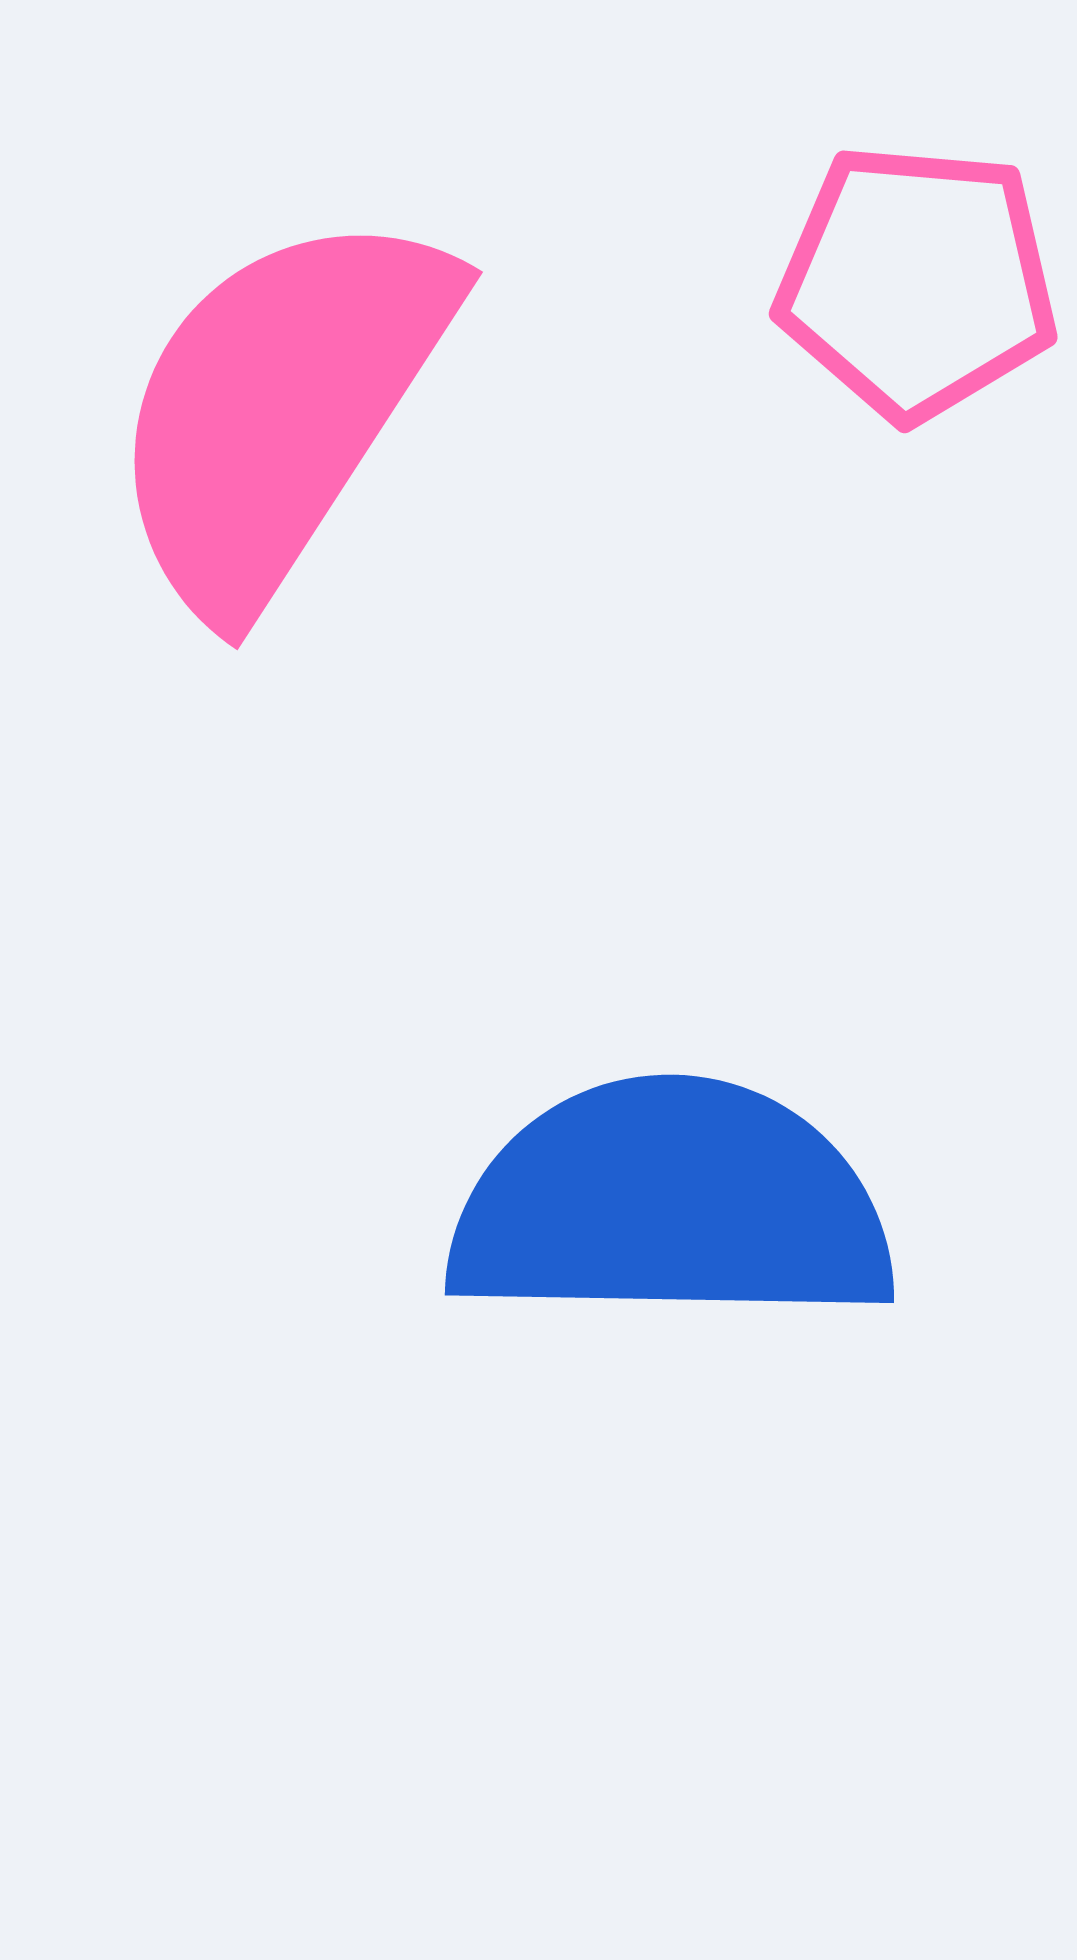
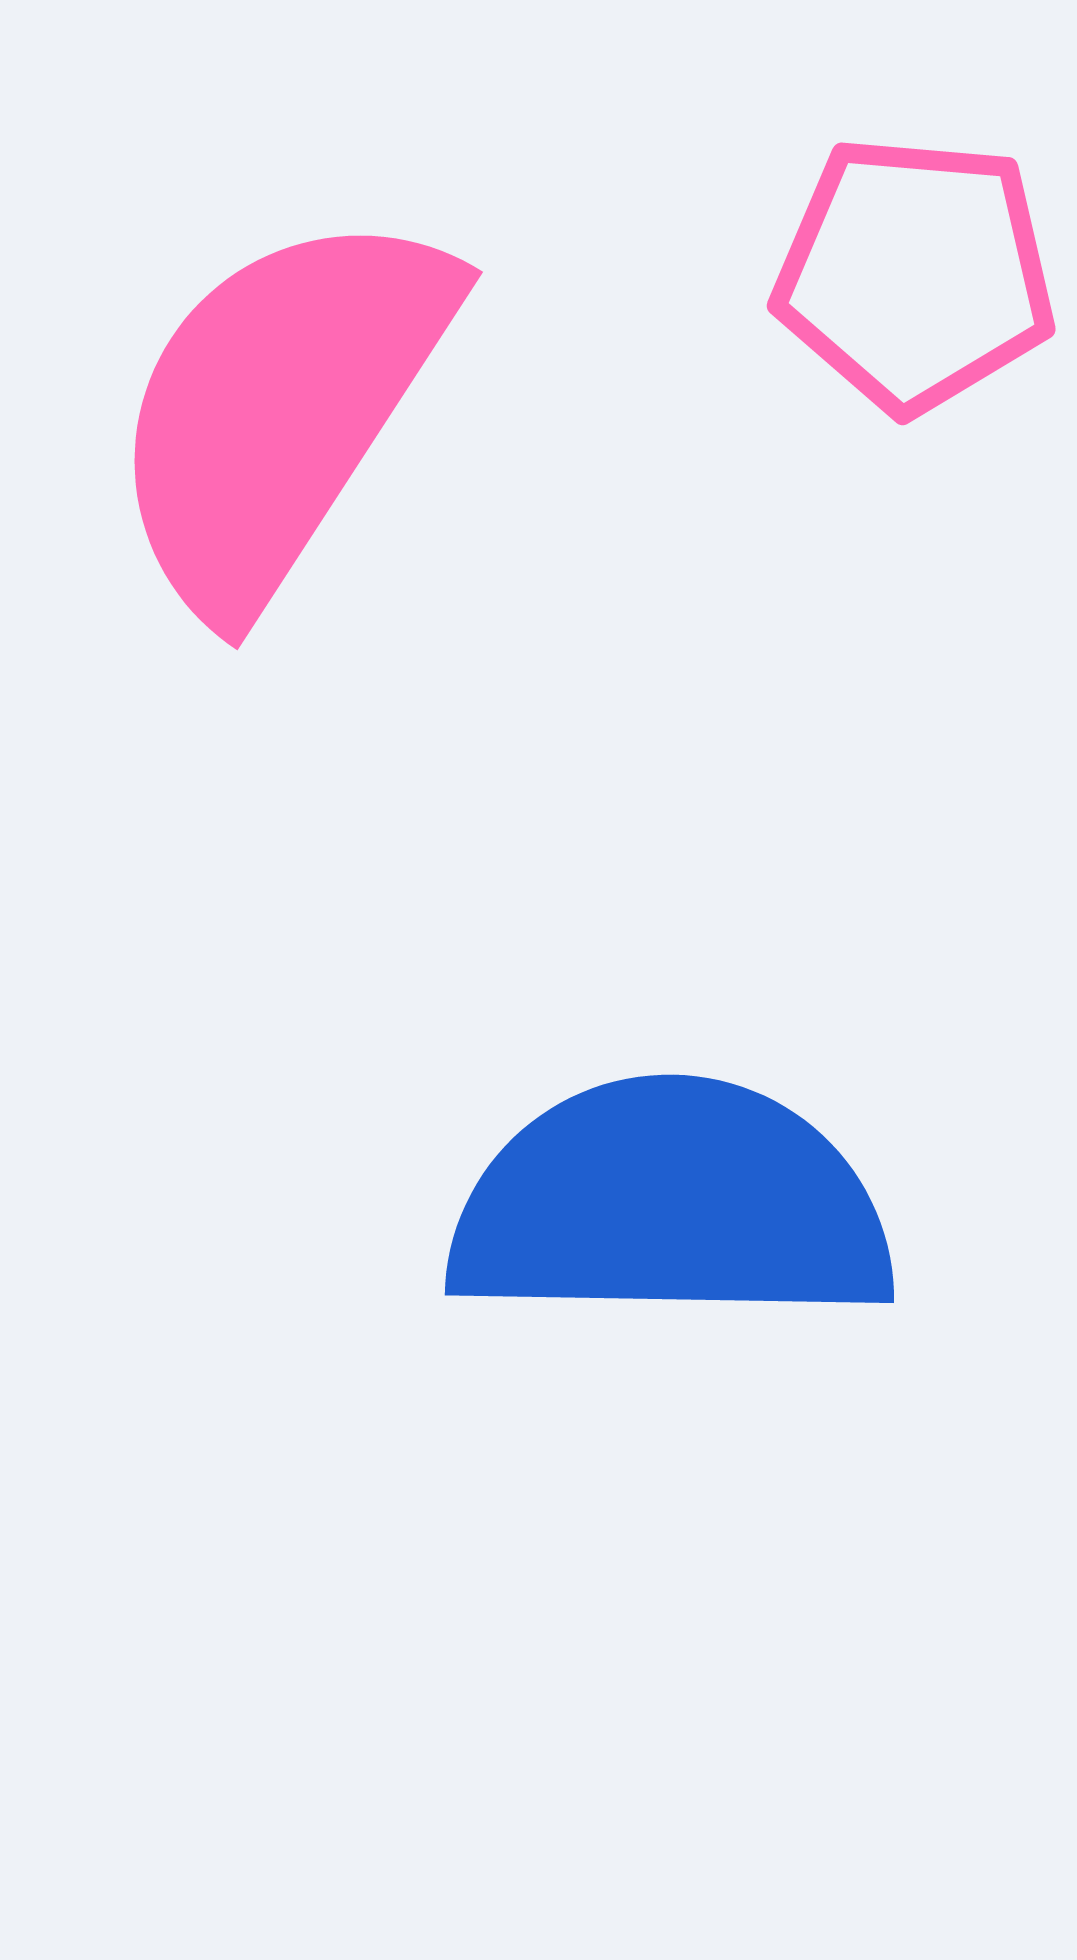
pink pentagon: moved 2 px left, 8 px up
